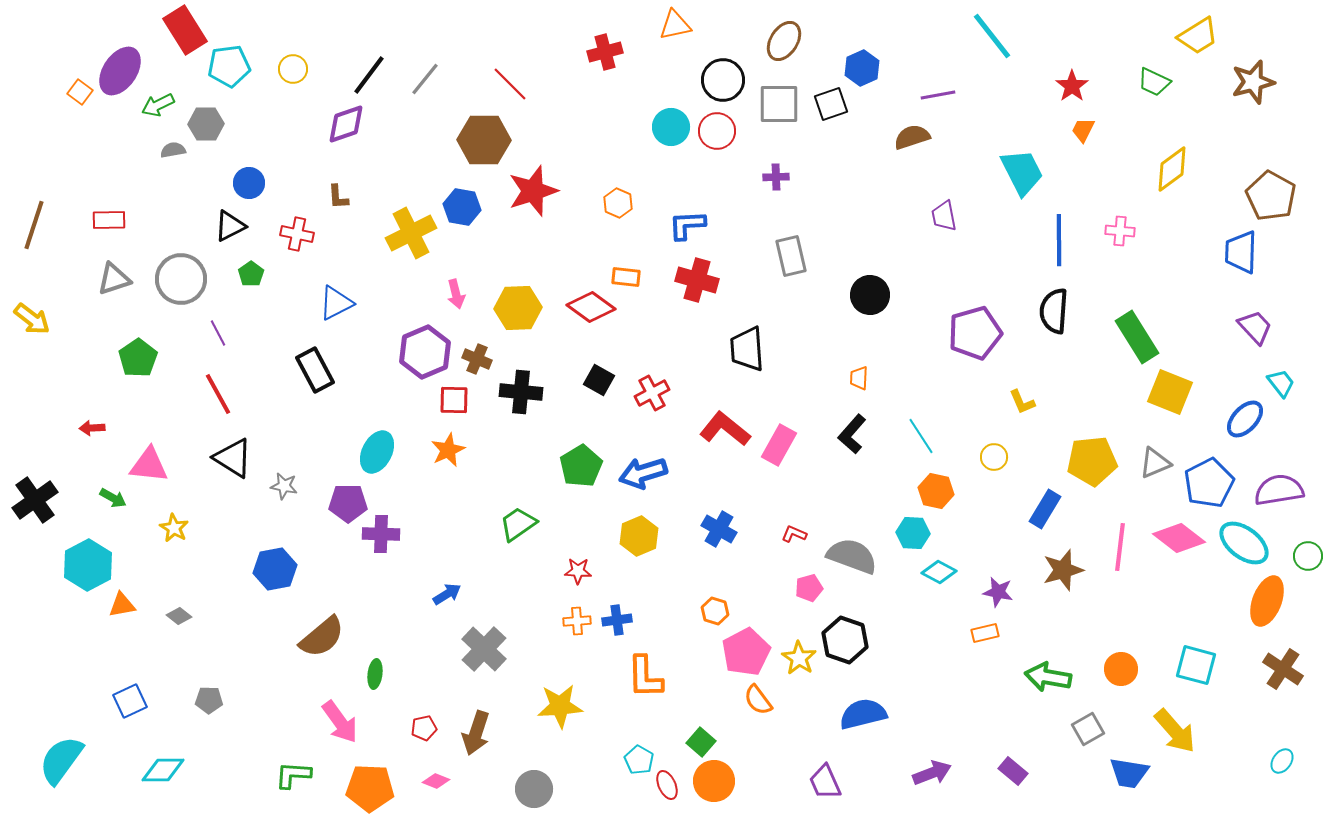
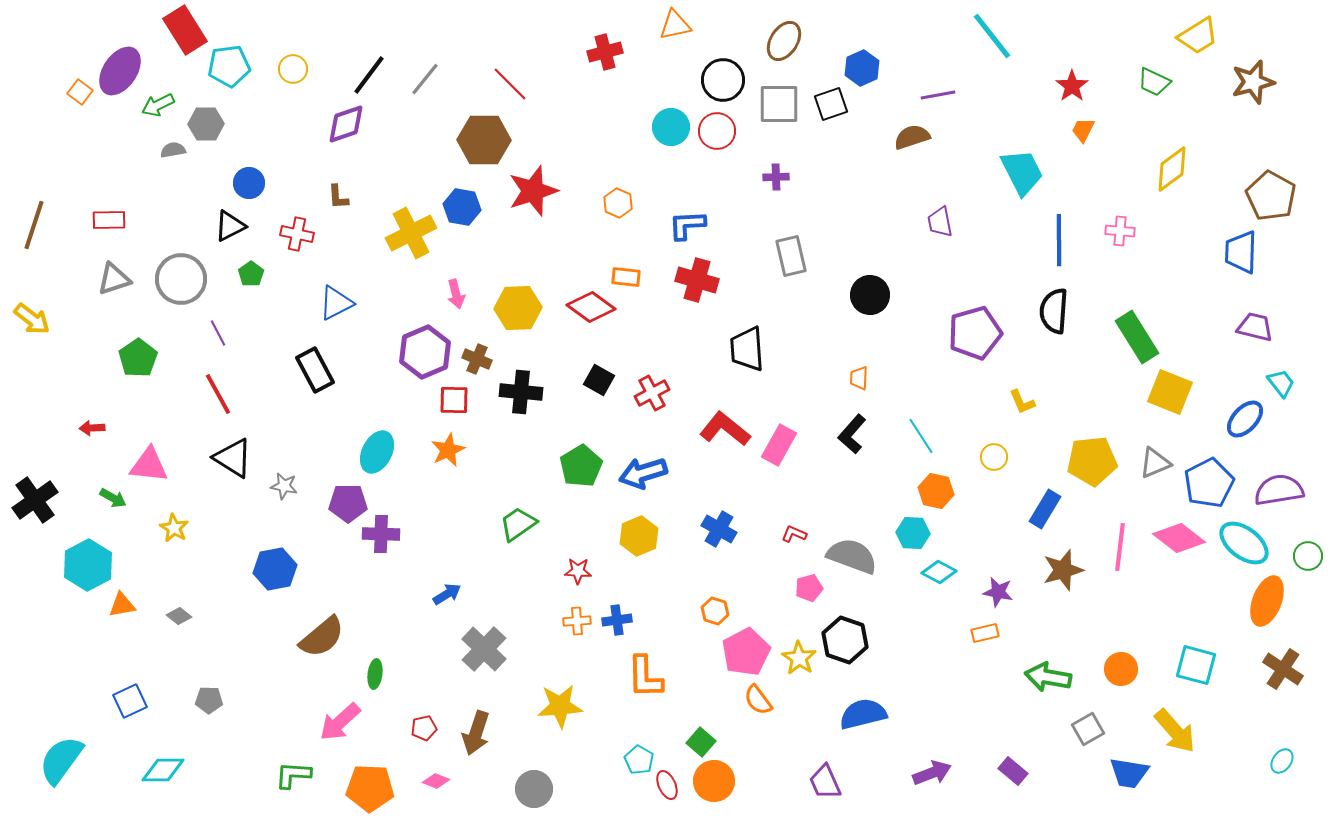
purple trapezoid at (944, 216): moved 4 px left, 6 px down
purple trapezoid at (1255, 327): rotated 33 degrees counterclockwise
pink arrow at (340, 722): rotated 84 degrees clockwise
